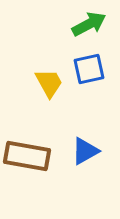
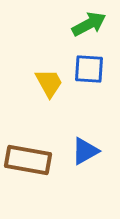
blue square: rotated 16 degrees clockwise
brown rectangle: moved 1 px right, 4 px down
